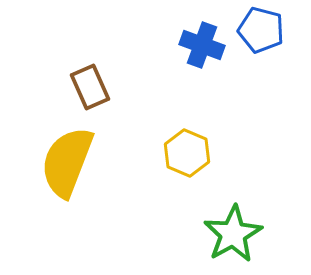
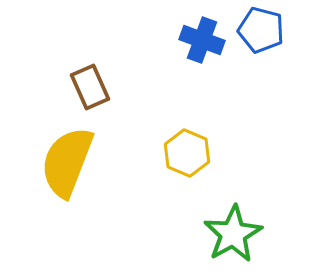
blue cross: moved 5 px up
